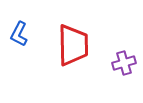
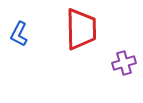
red trapezoid: moved 8 px right, 16 px up
